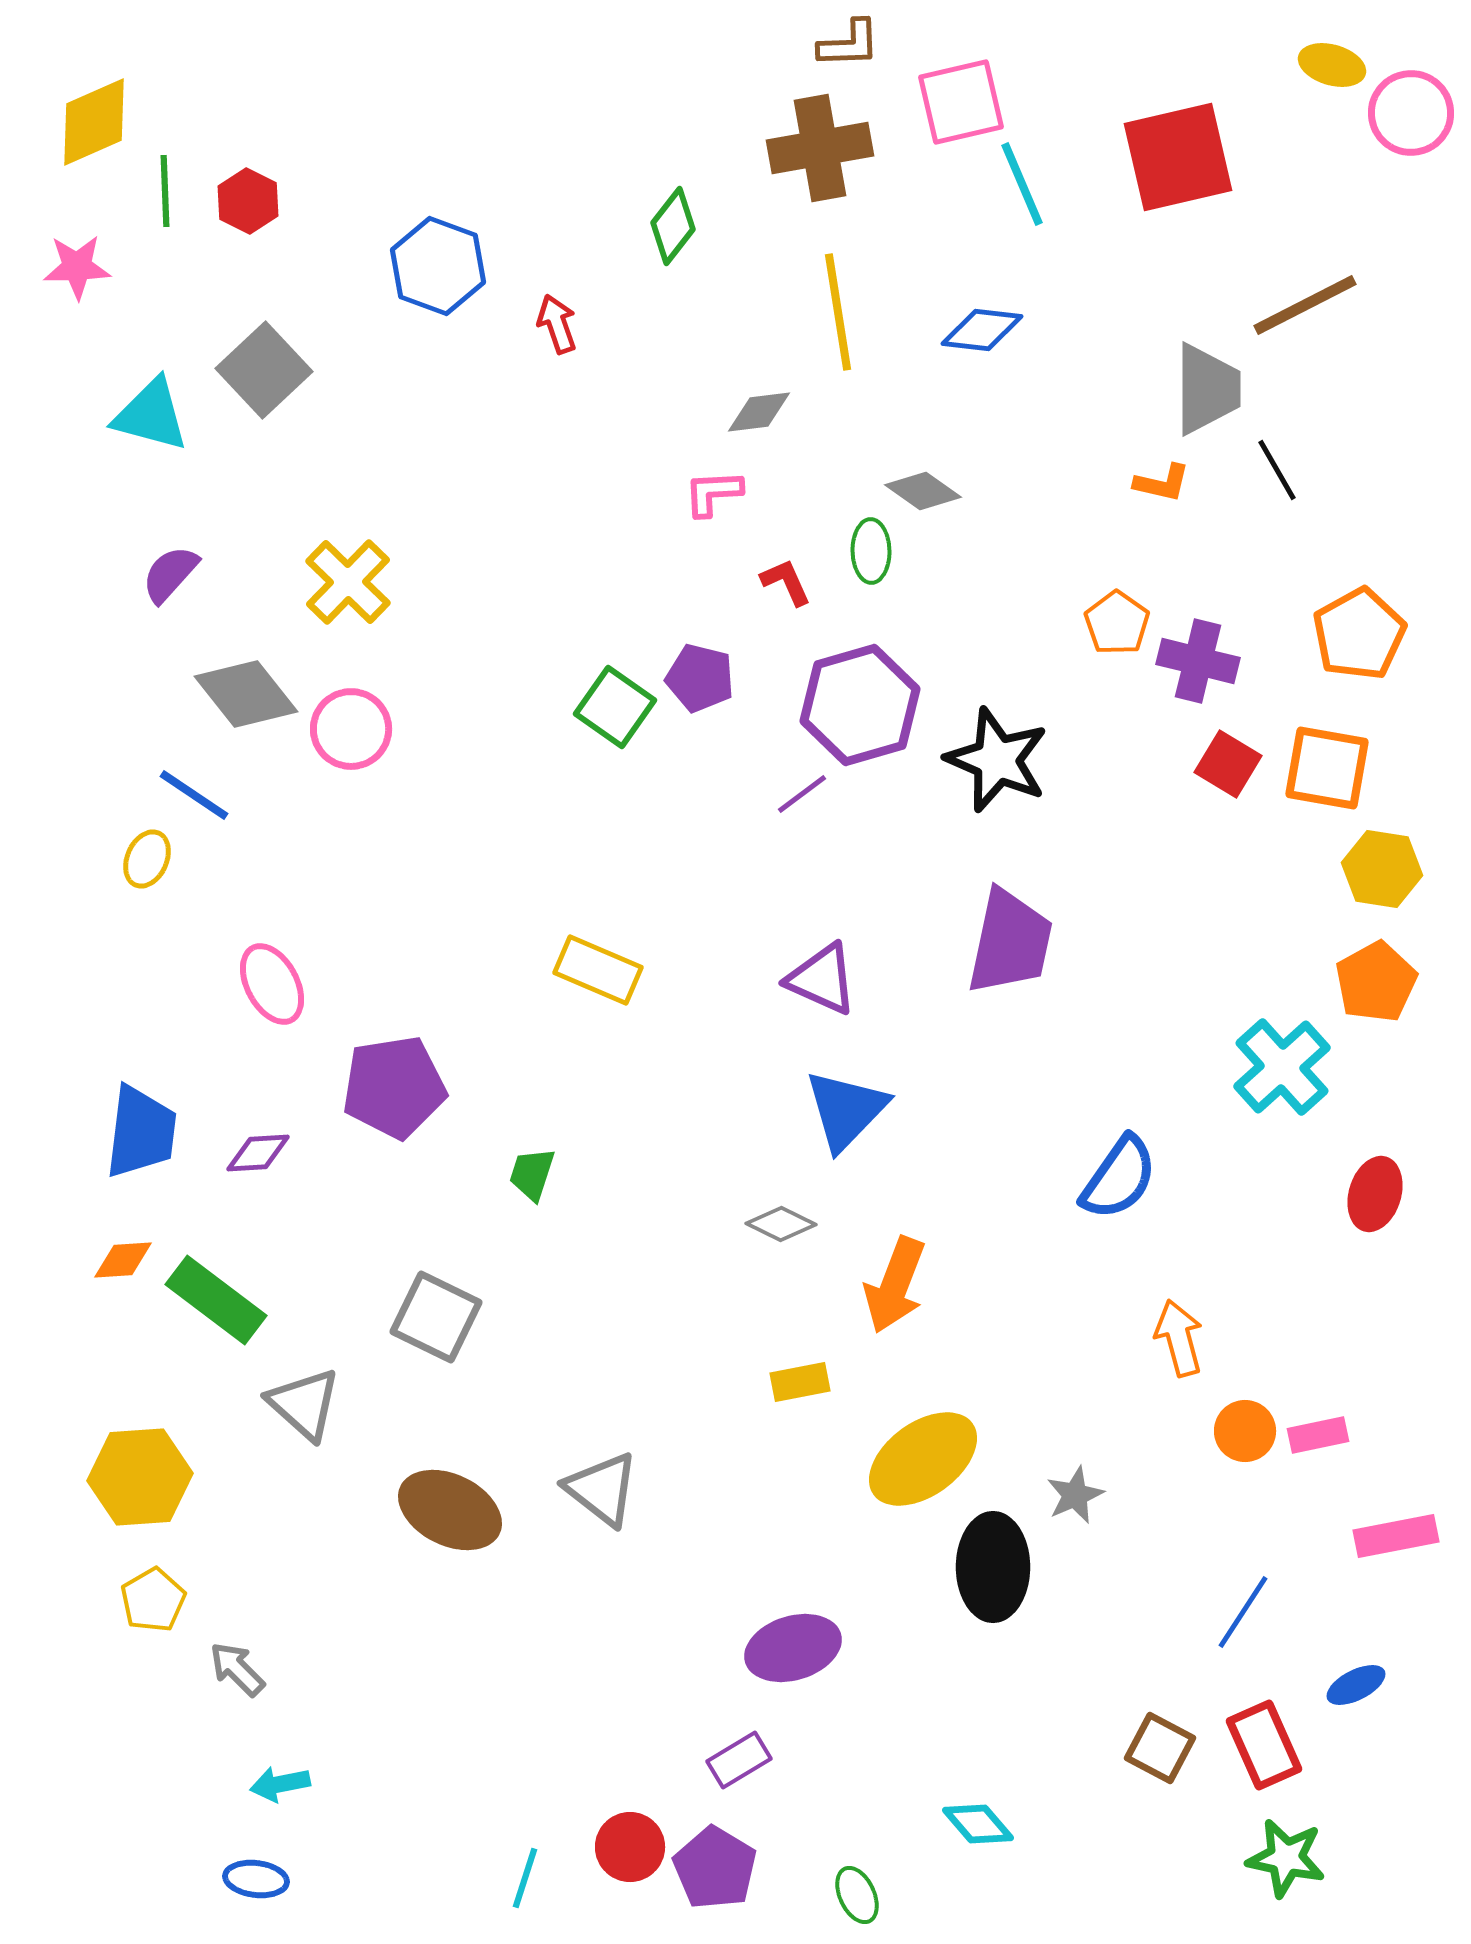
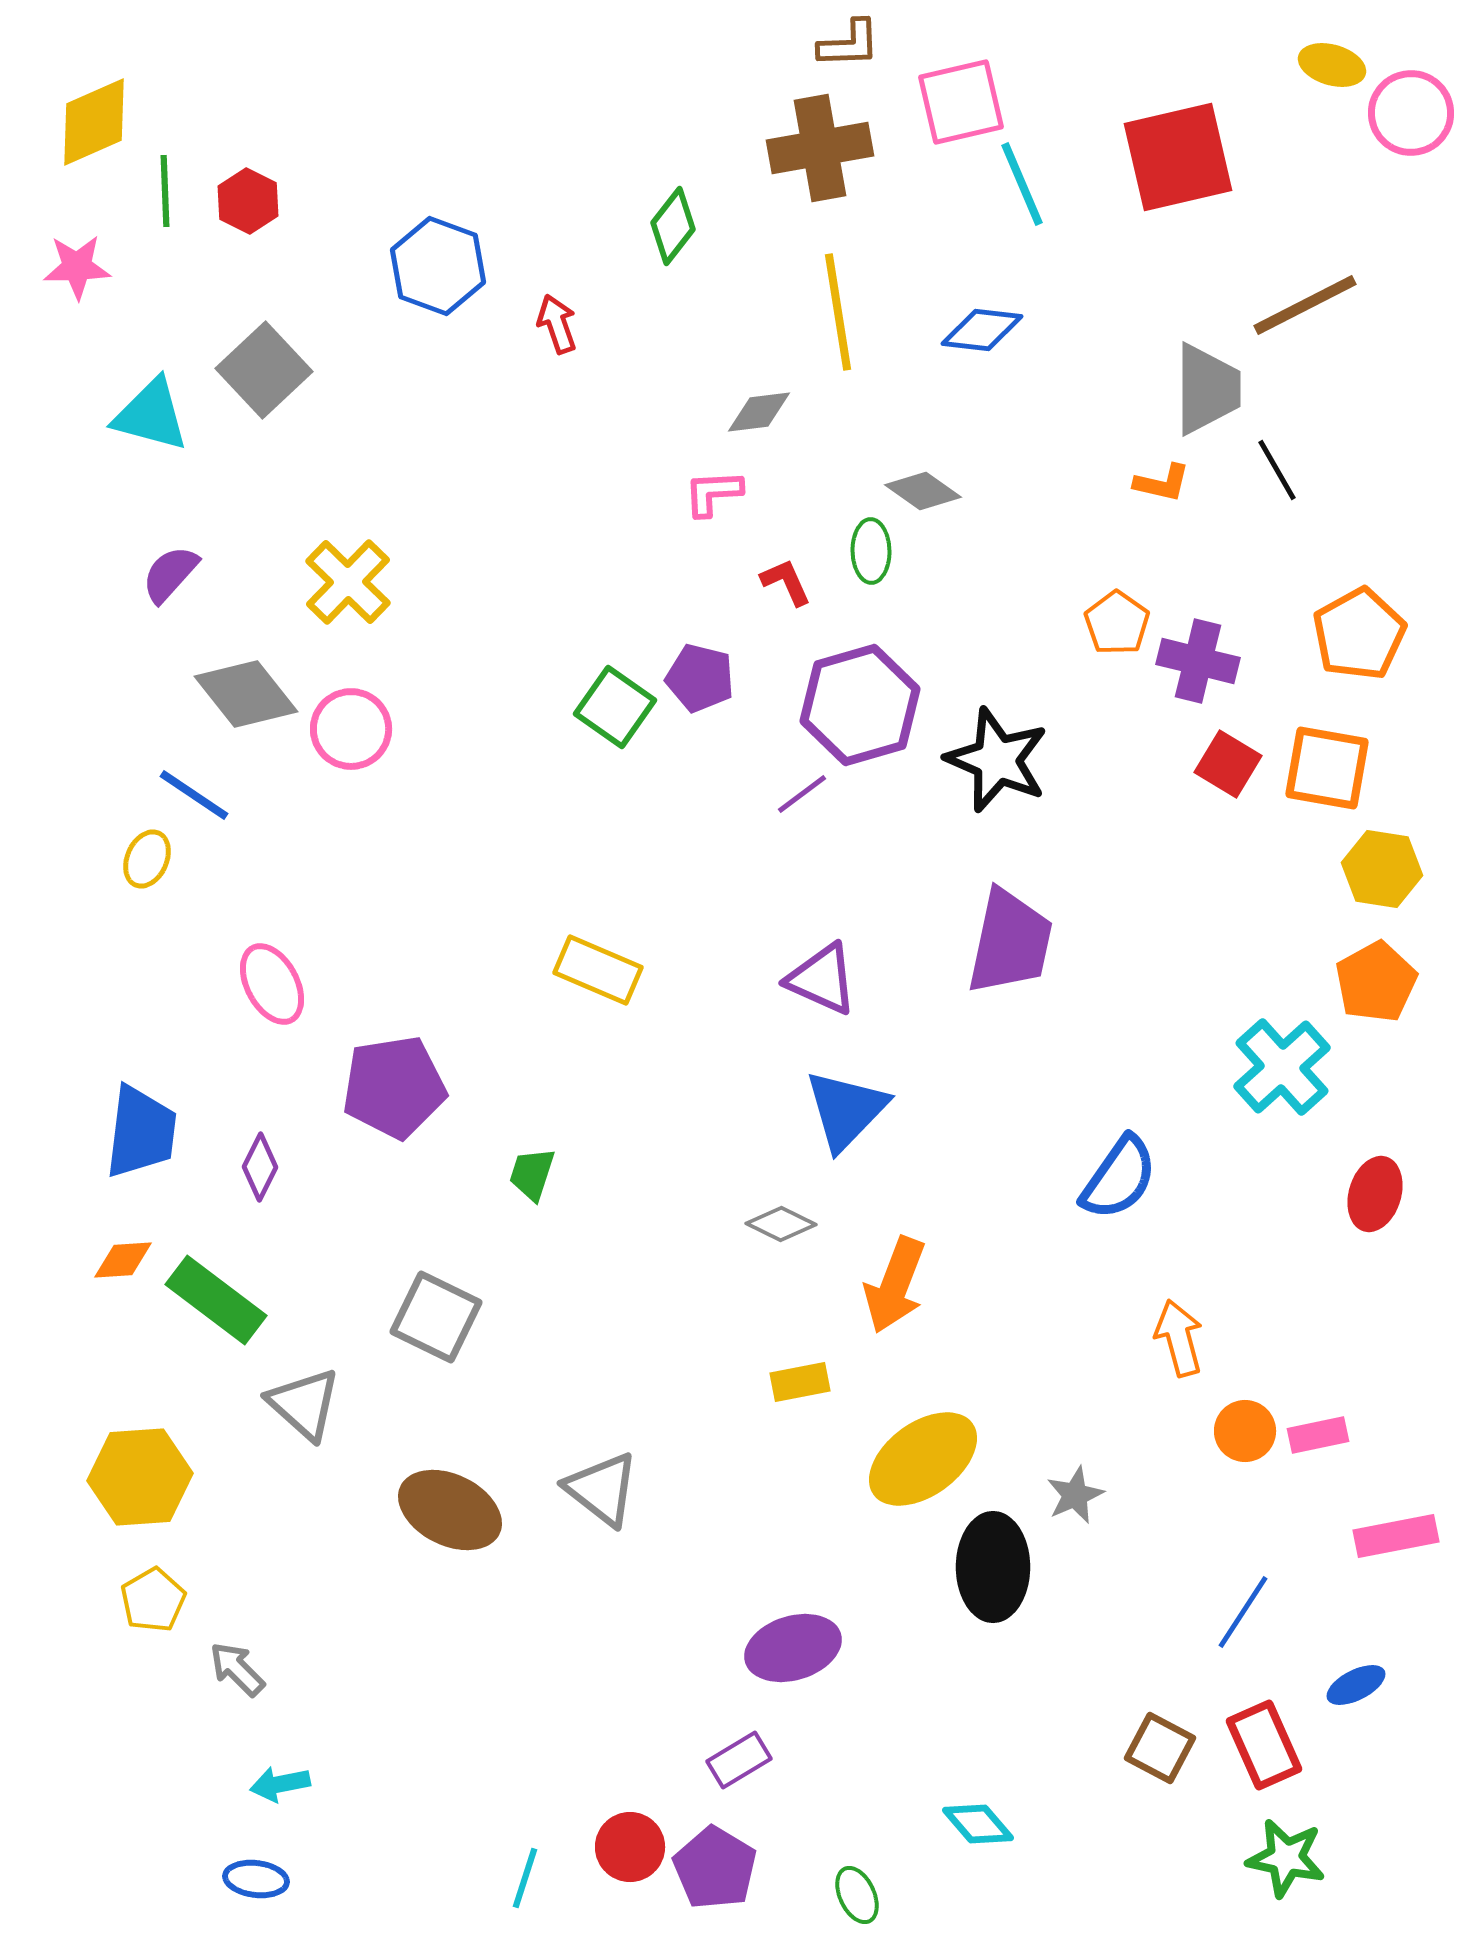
purple diamond at (258, 1153): moved 2 px right, 14 px down; rotated 60 degrees counterclockwise
